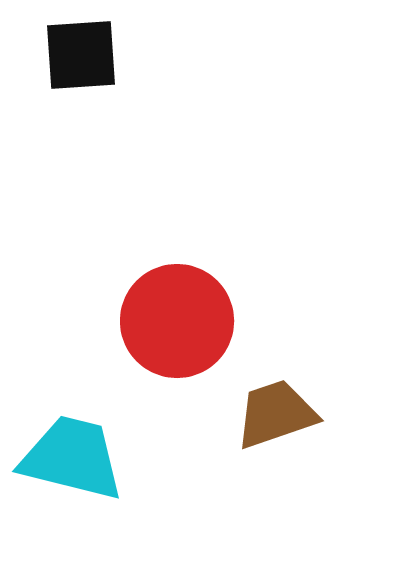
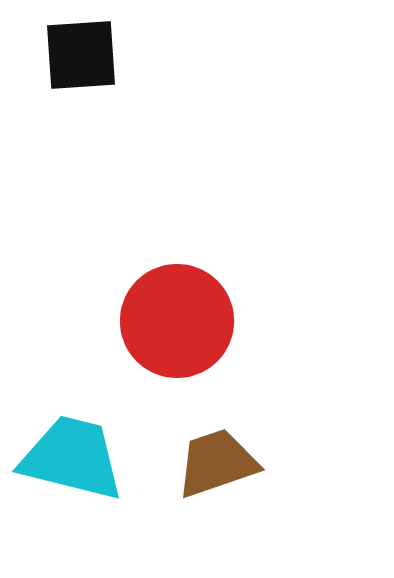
brown trapezoid: moved 59 px left, 49 px down
